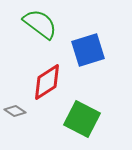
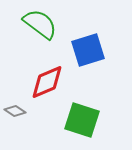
red diamond: rotated 9 degrees clockwise
green square: moved 1 px down; rotated 9 degrees counterclockwise
